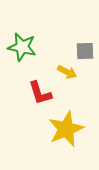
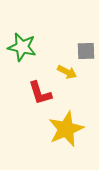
gray square: moved 1 px right
